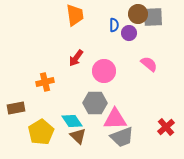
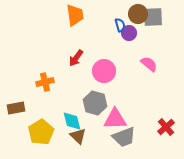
blue semicircle: moved 6 px right; rotated 16 degrees counterclockwise
gray hexagon: rotated 15 degrees clockwise
cyan diamond: rotated 20 degrees clockwise
gray trapezoid: moved 2 px right
